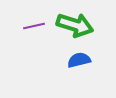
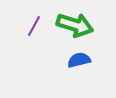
purple line: rotated 50 degrees counterclockwise
